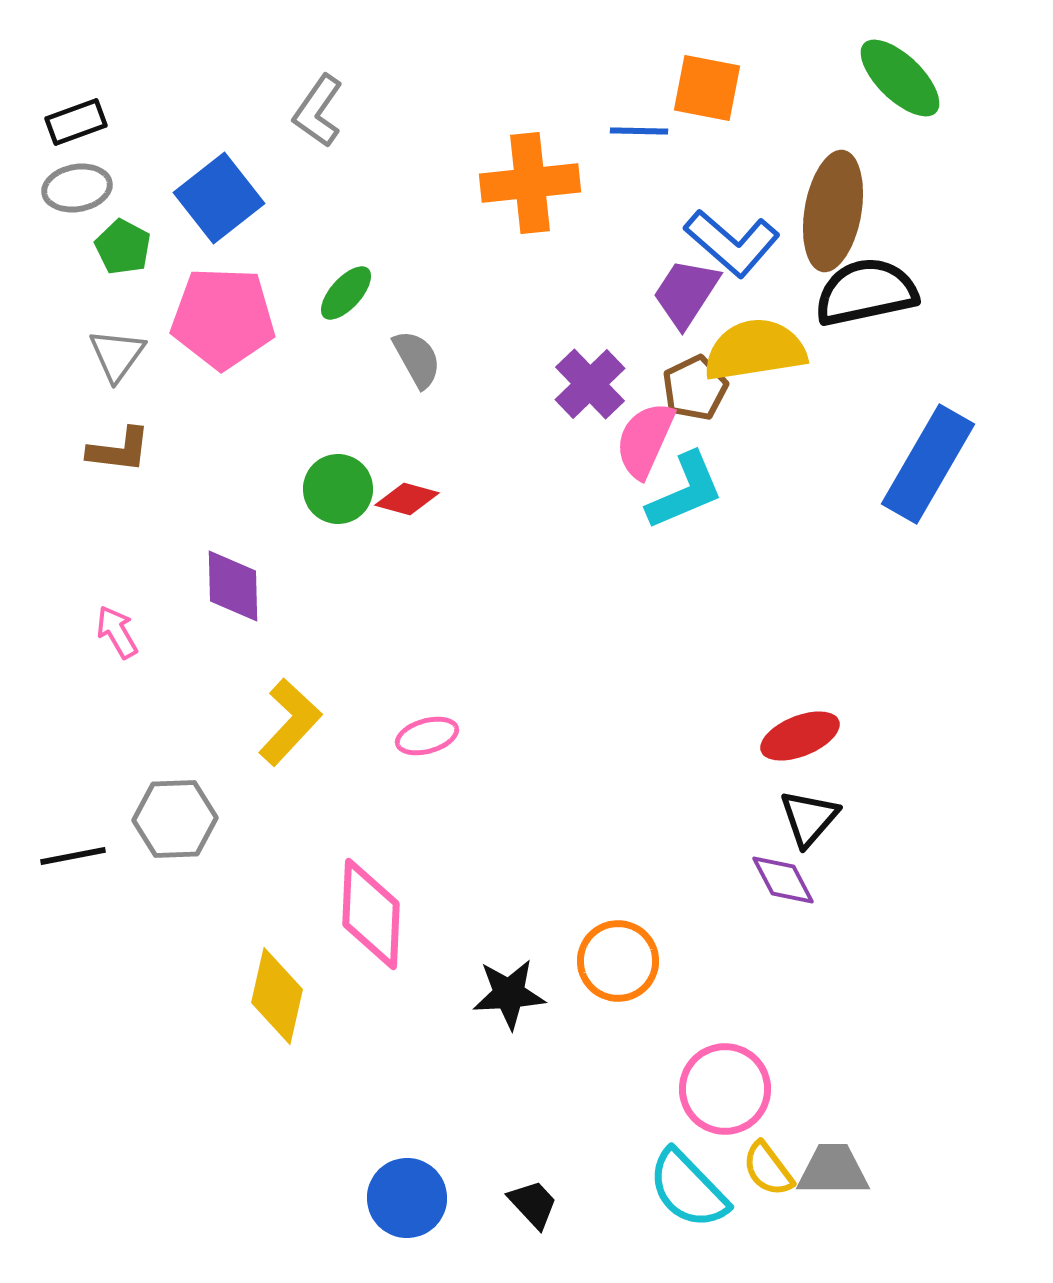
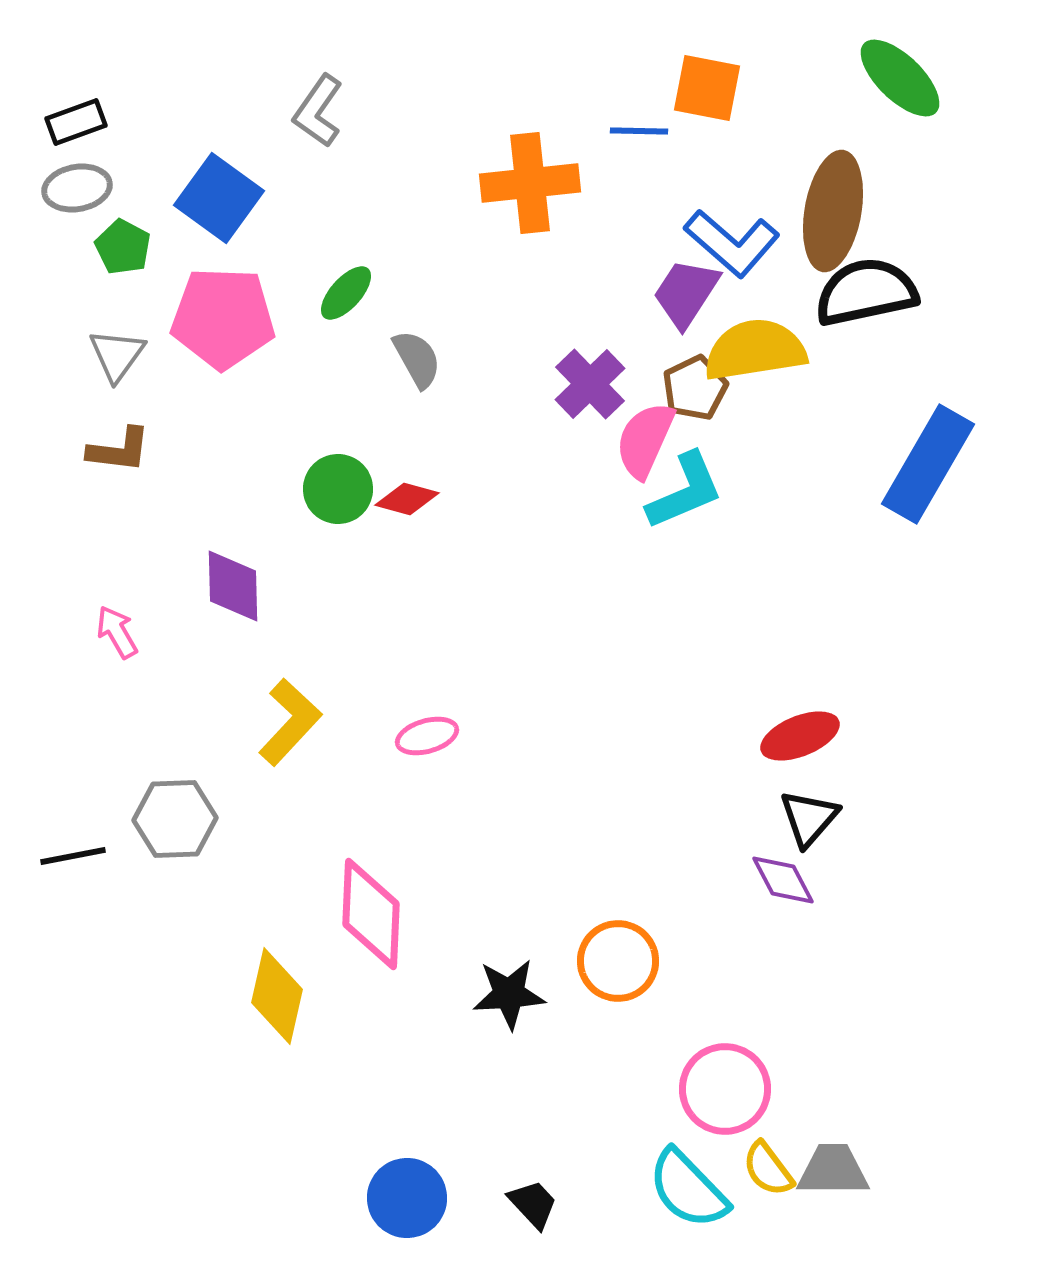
blue square at (219, 198): rotated 16 degrees counterclockwise
